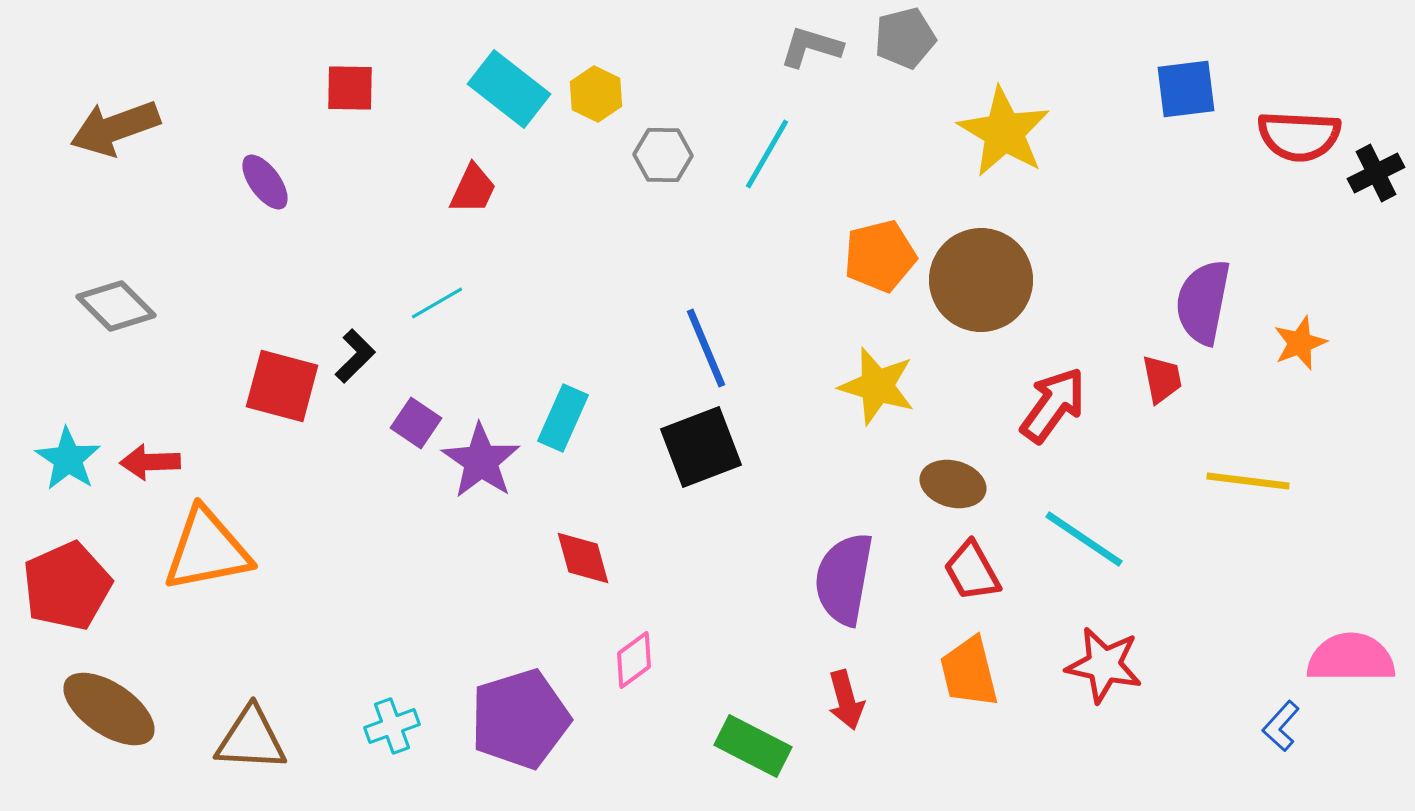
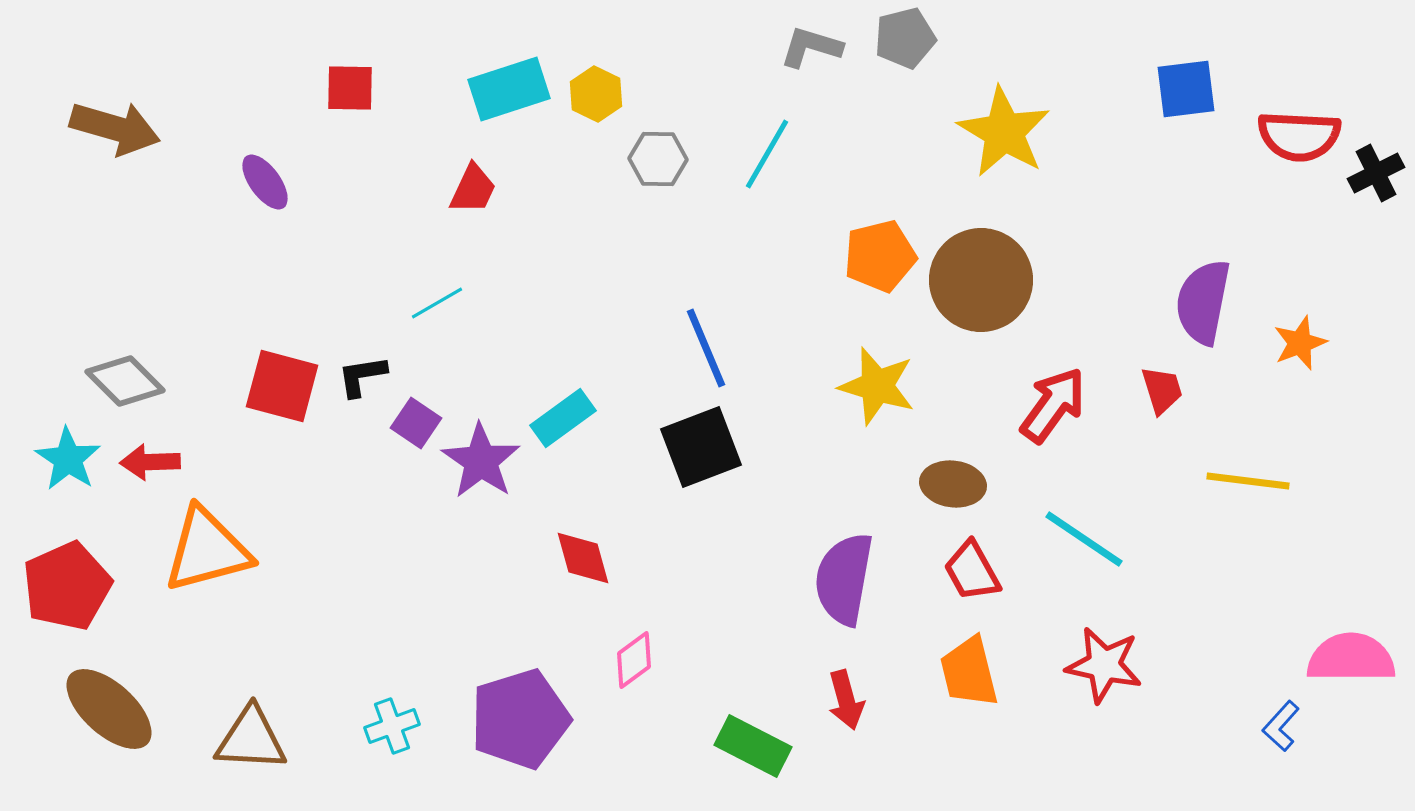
cyan rectangle at (509, 89): rotated 56 degrees counterclockwise
brown arrow at (115, 128): rotated 144 degrees counterclockwise
gray hexagon at (663, 155): moved 5 px left, 4 px down
gray diamond at (116, 306): moved 9 px right, 75 px down
black L-shape at (355, 356): moved 7 px right, 20 px down; rotated 144 degrees counterclockwise
red trapezoid at (1162, 379): moved 11 px down; rotated 6 degrees counterclockwise
cyan rectangle at (563, 418): rotated 30 degrees clockwise
brown ellipse at (953, 484): rotated 8 degrees counterclockwise
orange triangle at (207, 550): rotated 4 degrees counterclockwise
brown ellipse at (109, 709): rotated 8 degrees clockwise
